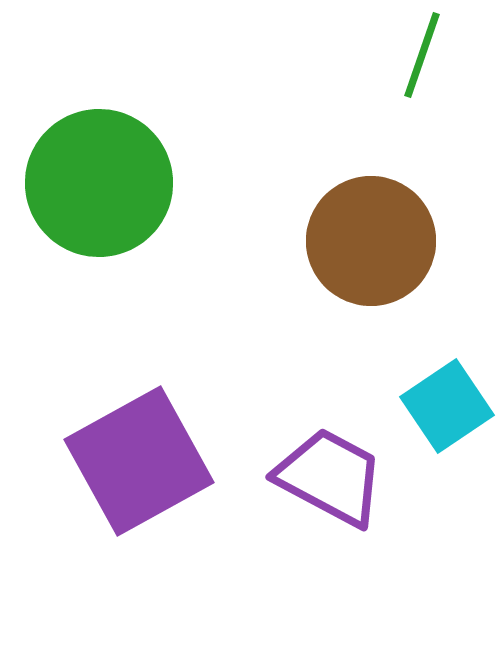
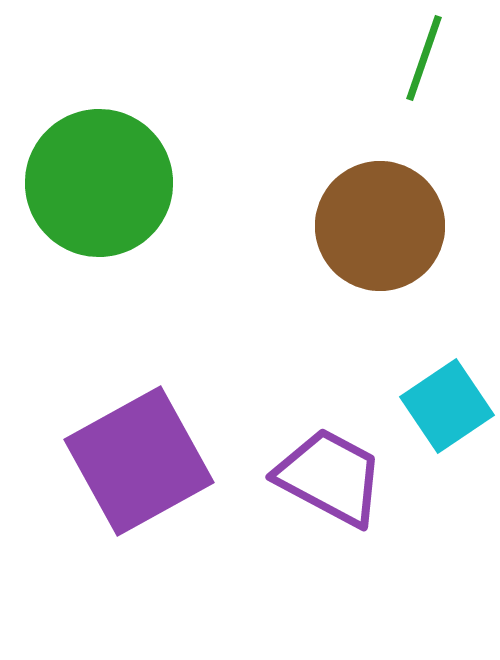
green line: moved 2 px right, 3 px down
brown circle: moved 9 px right, 15 px up
